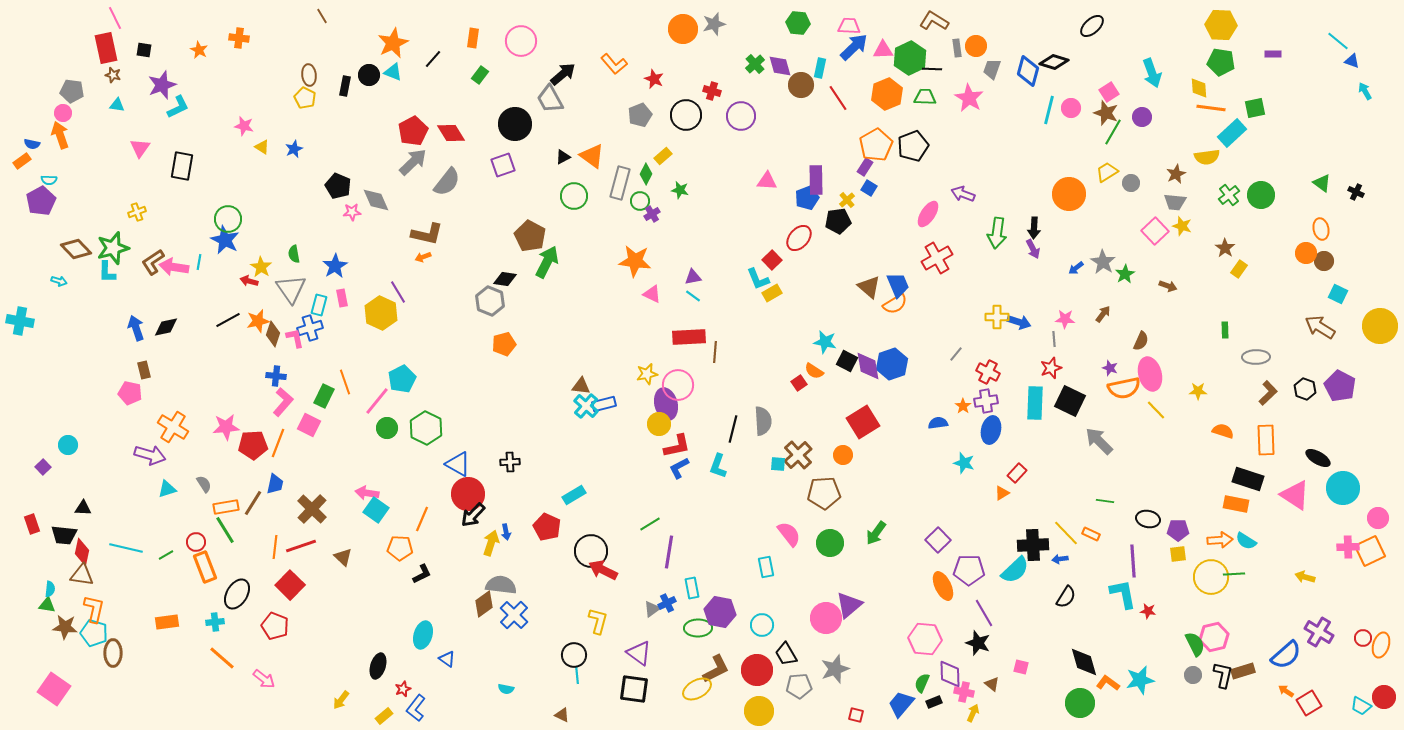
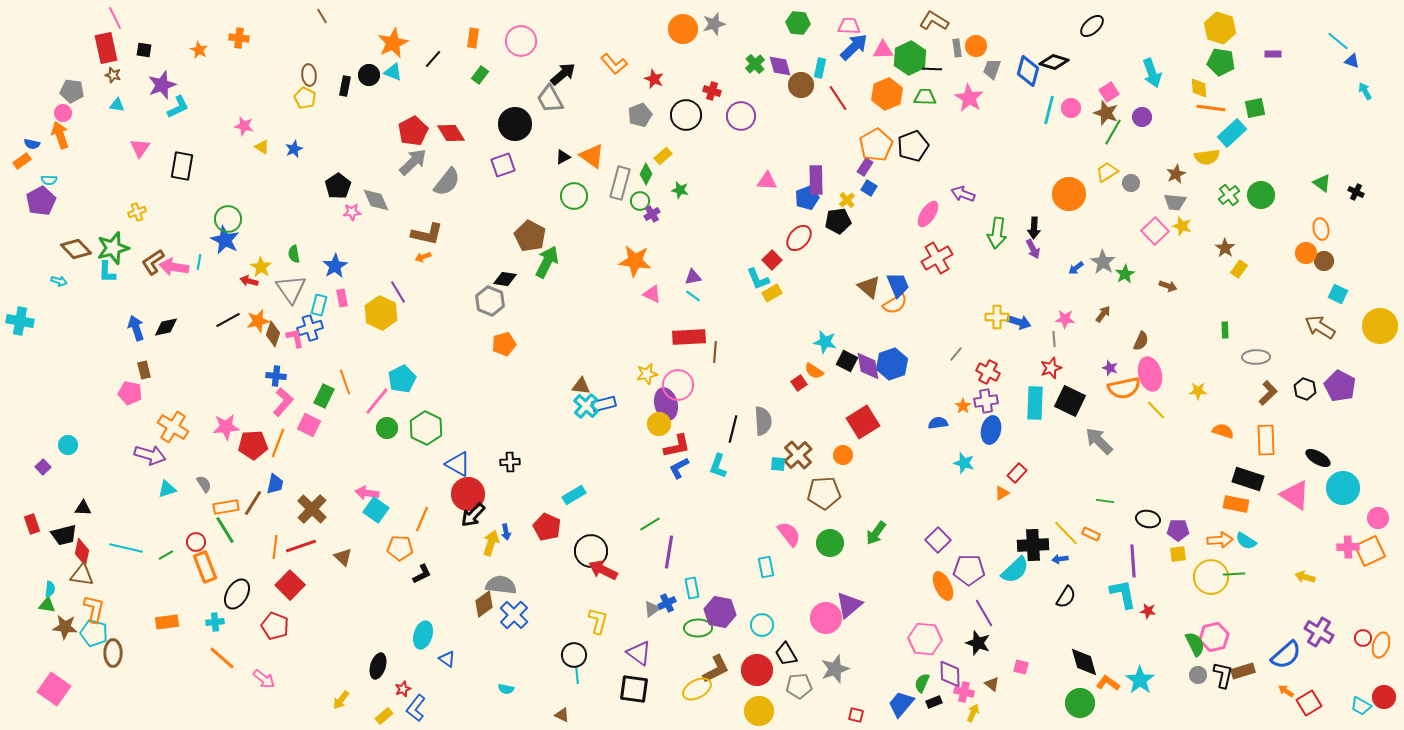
yellow hexagon at (1221, 25): moved 1 px left, 3 px down; rotated 16 degrees clockwise
black pentagon at (338, 186): rotated 15 degrees clockwise
black trapezoid at (64, 535): rotated 20 degrees counterclockwise
gray circle at (1193, 675): moved 5 px right
cyan star at (1140, 680): rotated 24 degrees counterclockwise
